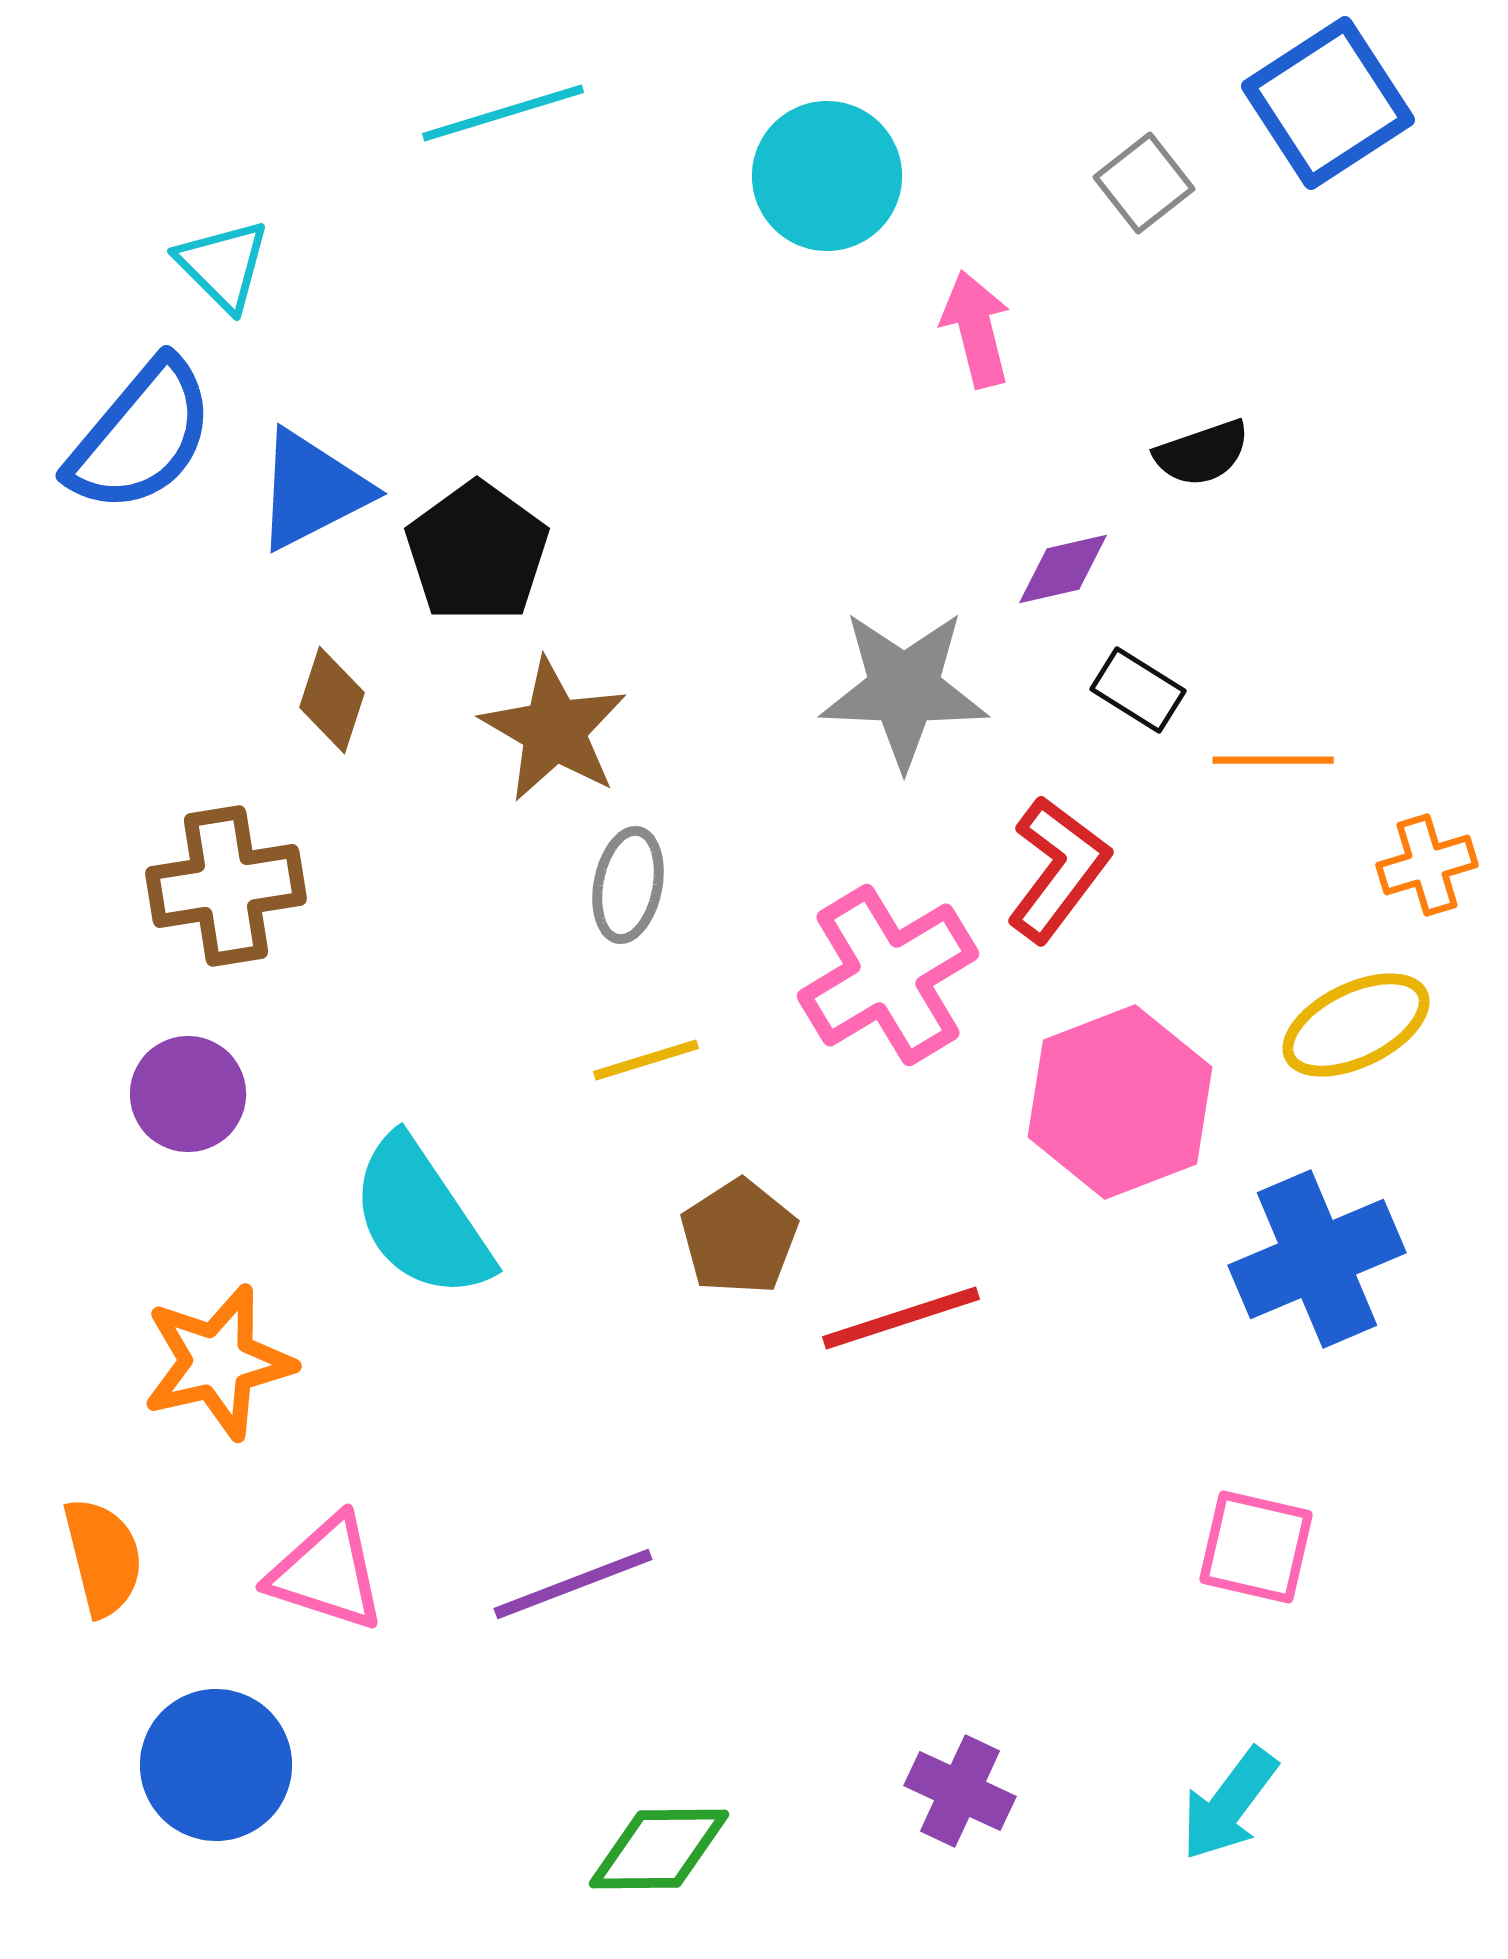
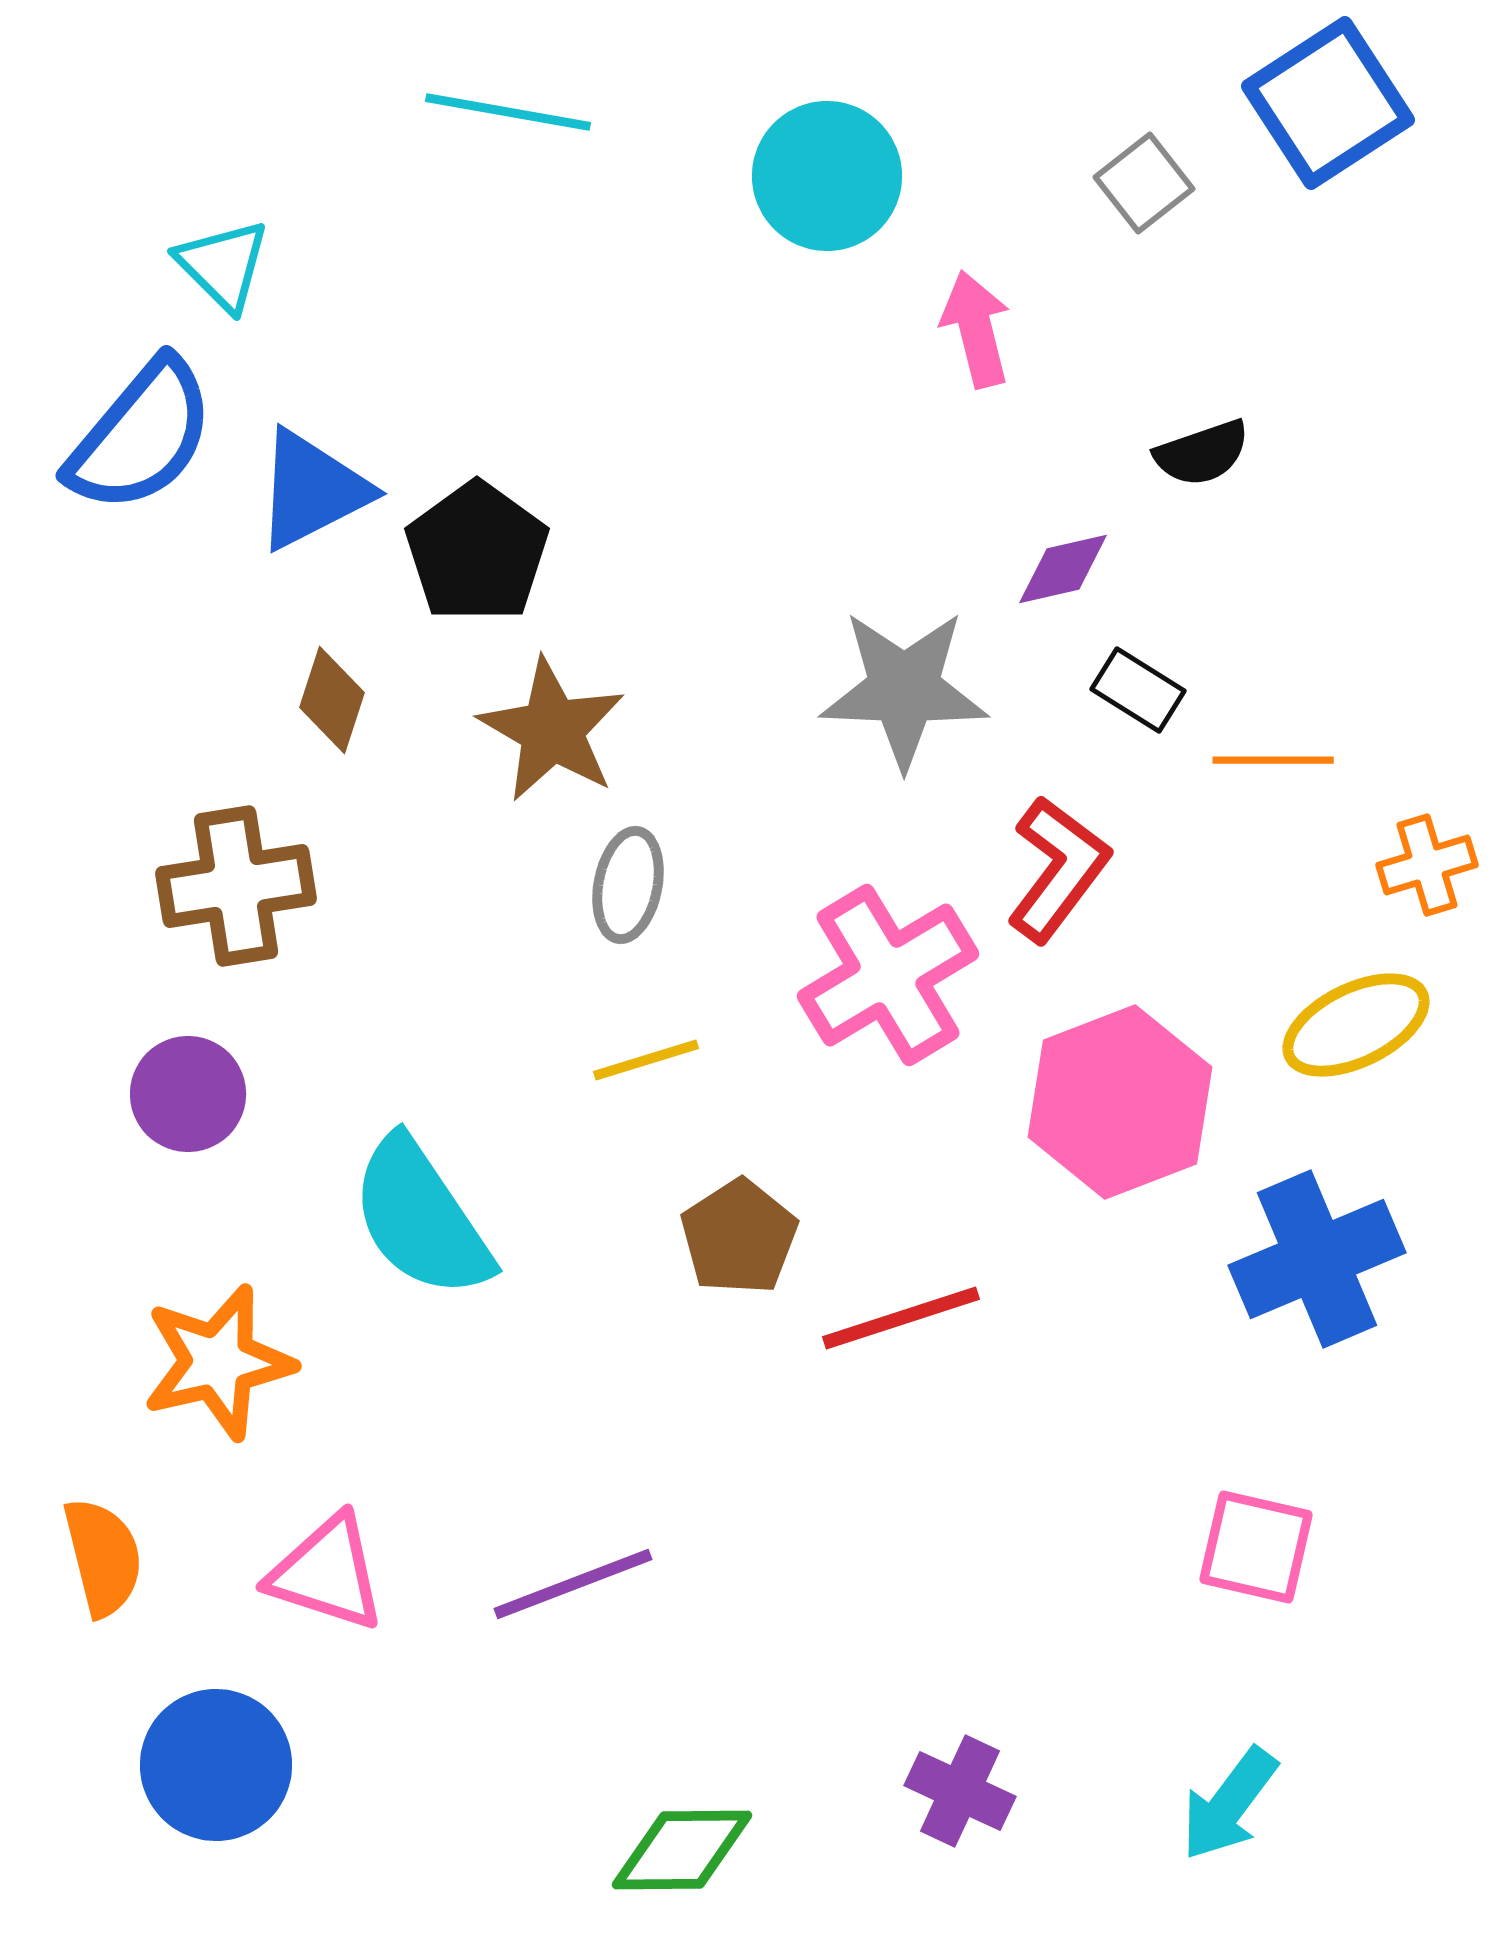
cyan line: moved 5 px right, 1 px up; rotated 27 degrees clockwise
brown star: moved 2 px left
brown cross: moved 10 px right
green diamond: moved 23 px right, 1 px down
